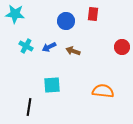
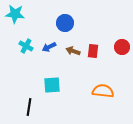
red rectangle: moved 37 px down
blue circle: moved 1 px left, 2 px down
